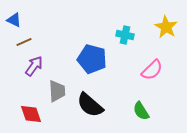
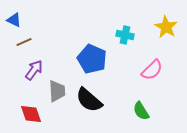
blue pentagon: rotated 8 degrees clockwise
purple arrow: moved 4 px down
black semicircle: moved 1 px left, 5 px up
